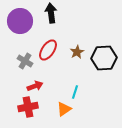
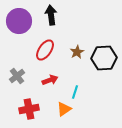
black arrow: moved 2 px down
purple circle: moved 1 px left
red ellipse: moved 3 px left
gray cross: moved 8 px left, 15 px down; rotated 21 degrees clockwise
red arrow: moved 15 px right, 6 px up
red cross: moved 1 px right, 2 px down
